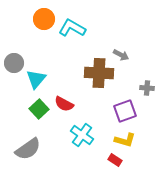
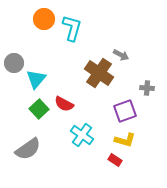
cyan L-shape: rotated 76 degrees clockwise
brown cross: rotated 32 degrees clockwise
